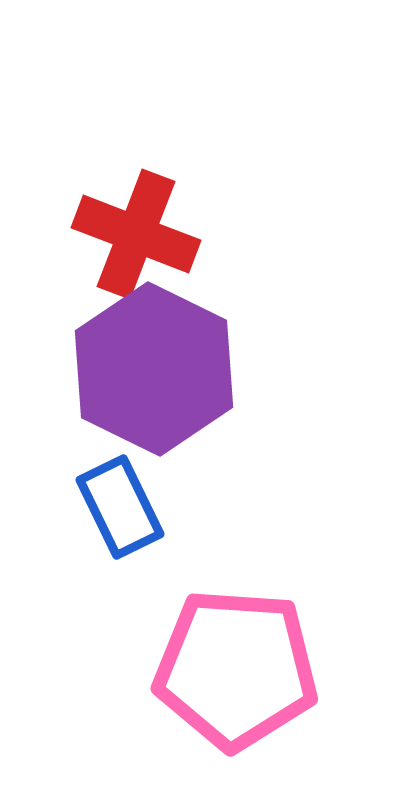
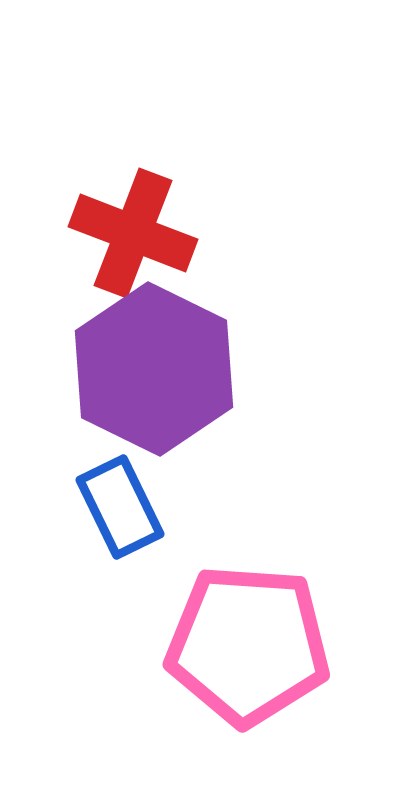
red cross: moved 3 px left, 1 px up
pink pentagon: moved 12 px right, 24 px up
